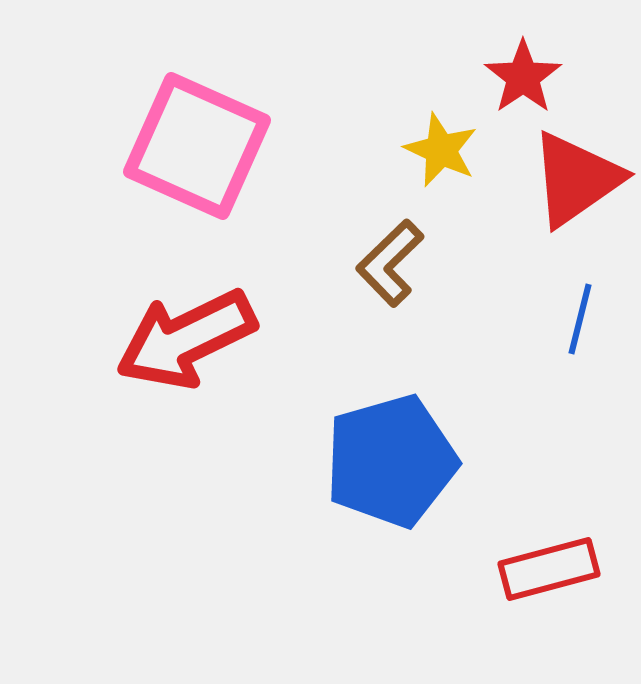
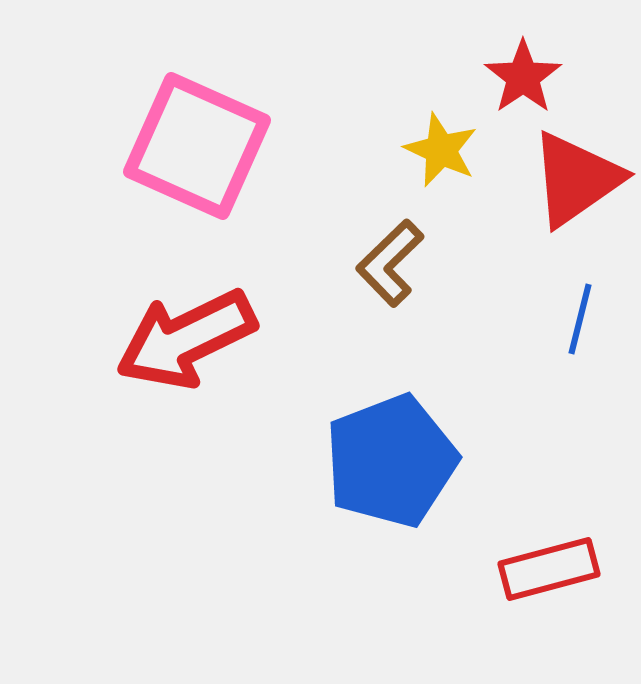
blue pentagon: rotated 5 degrees counterclockwise
